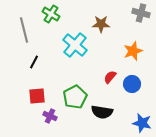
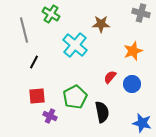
black semicircle: rotated 110 degrees counterclockwise
